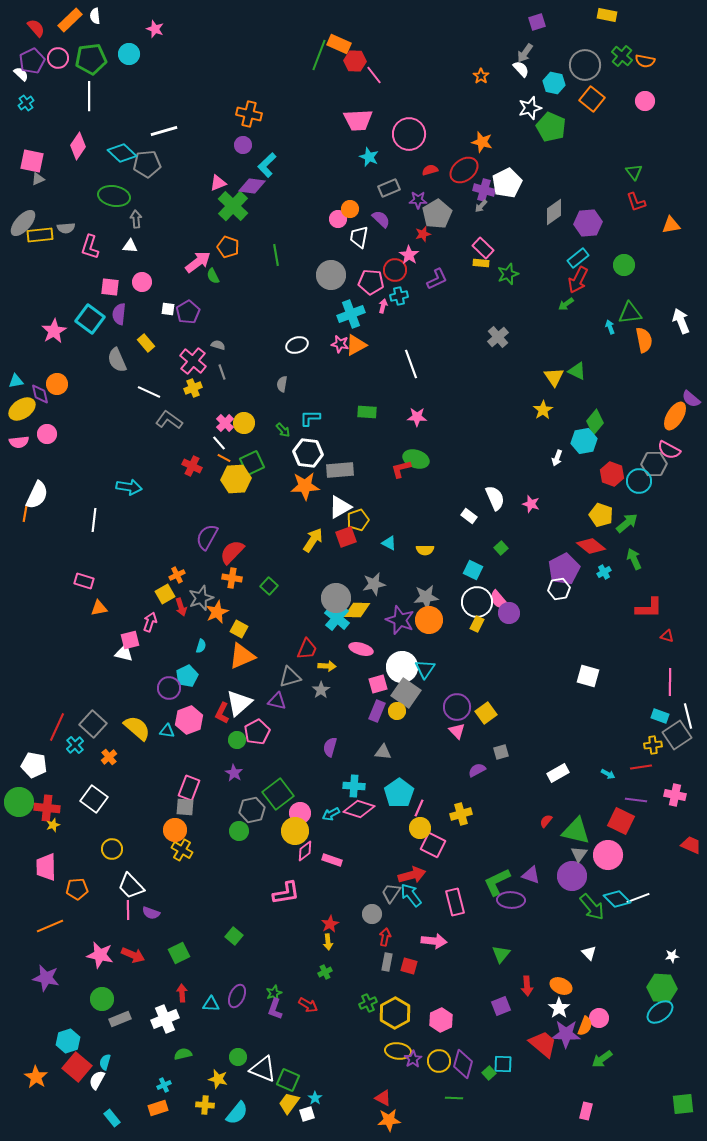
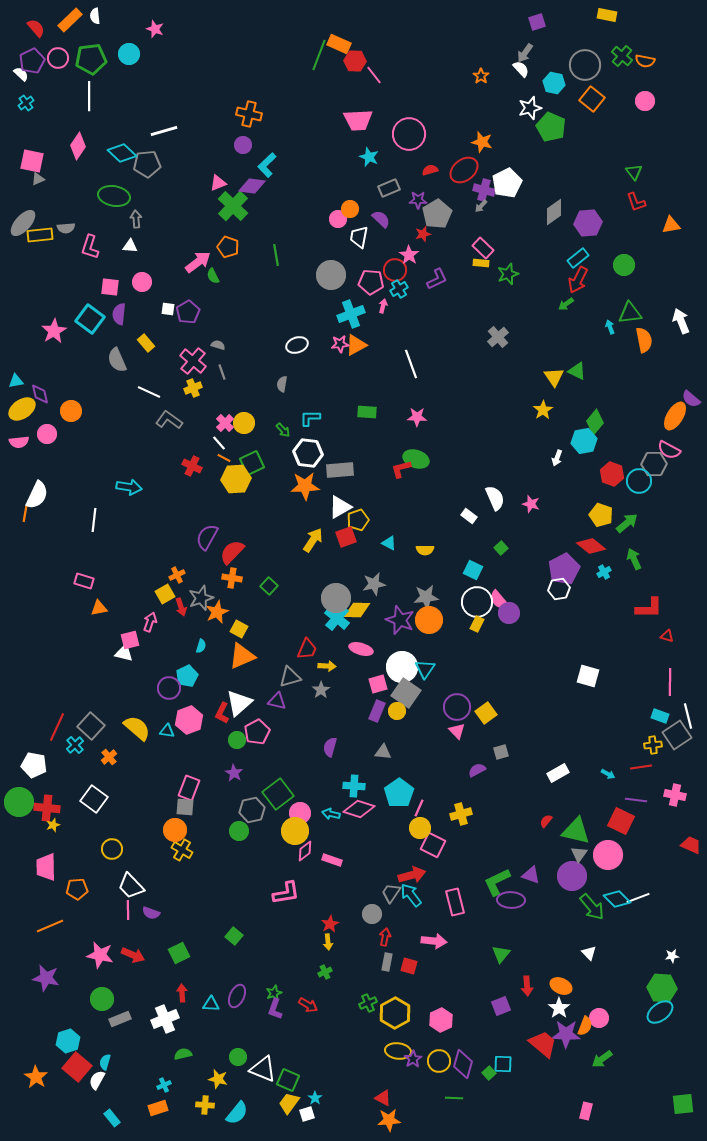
cyan cross at (399, 296): moved 7 px up; rotated 18 degrees counterclockwise
pink star at (340, 344): rotated 18 degrees counterclockwise
orange circle at (57, 384): moved 14 px right, 27 px down
gray square at (93, 724): moved 2 px left, 2 px down
cyan arrow at (331, 814): rotated 42 degrees clockwise
